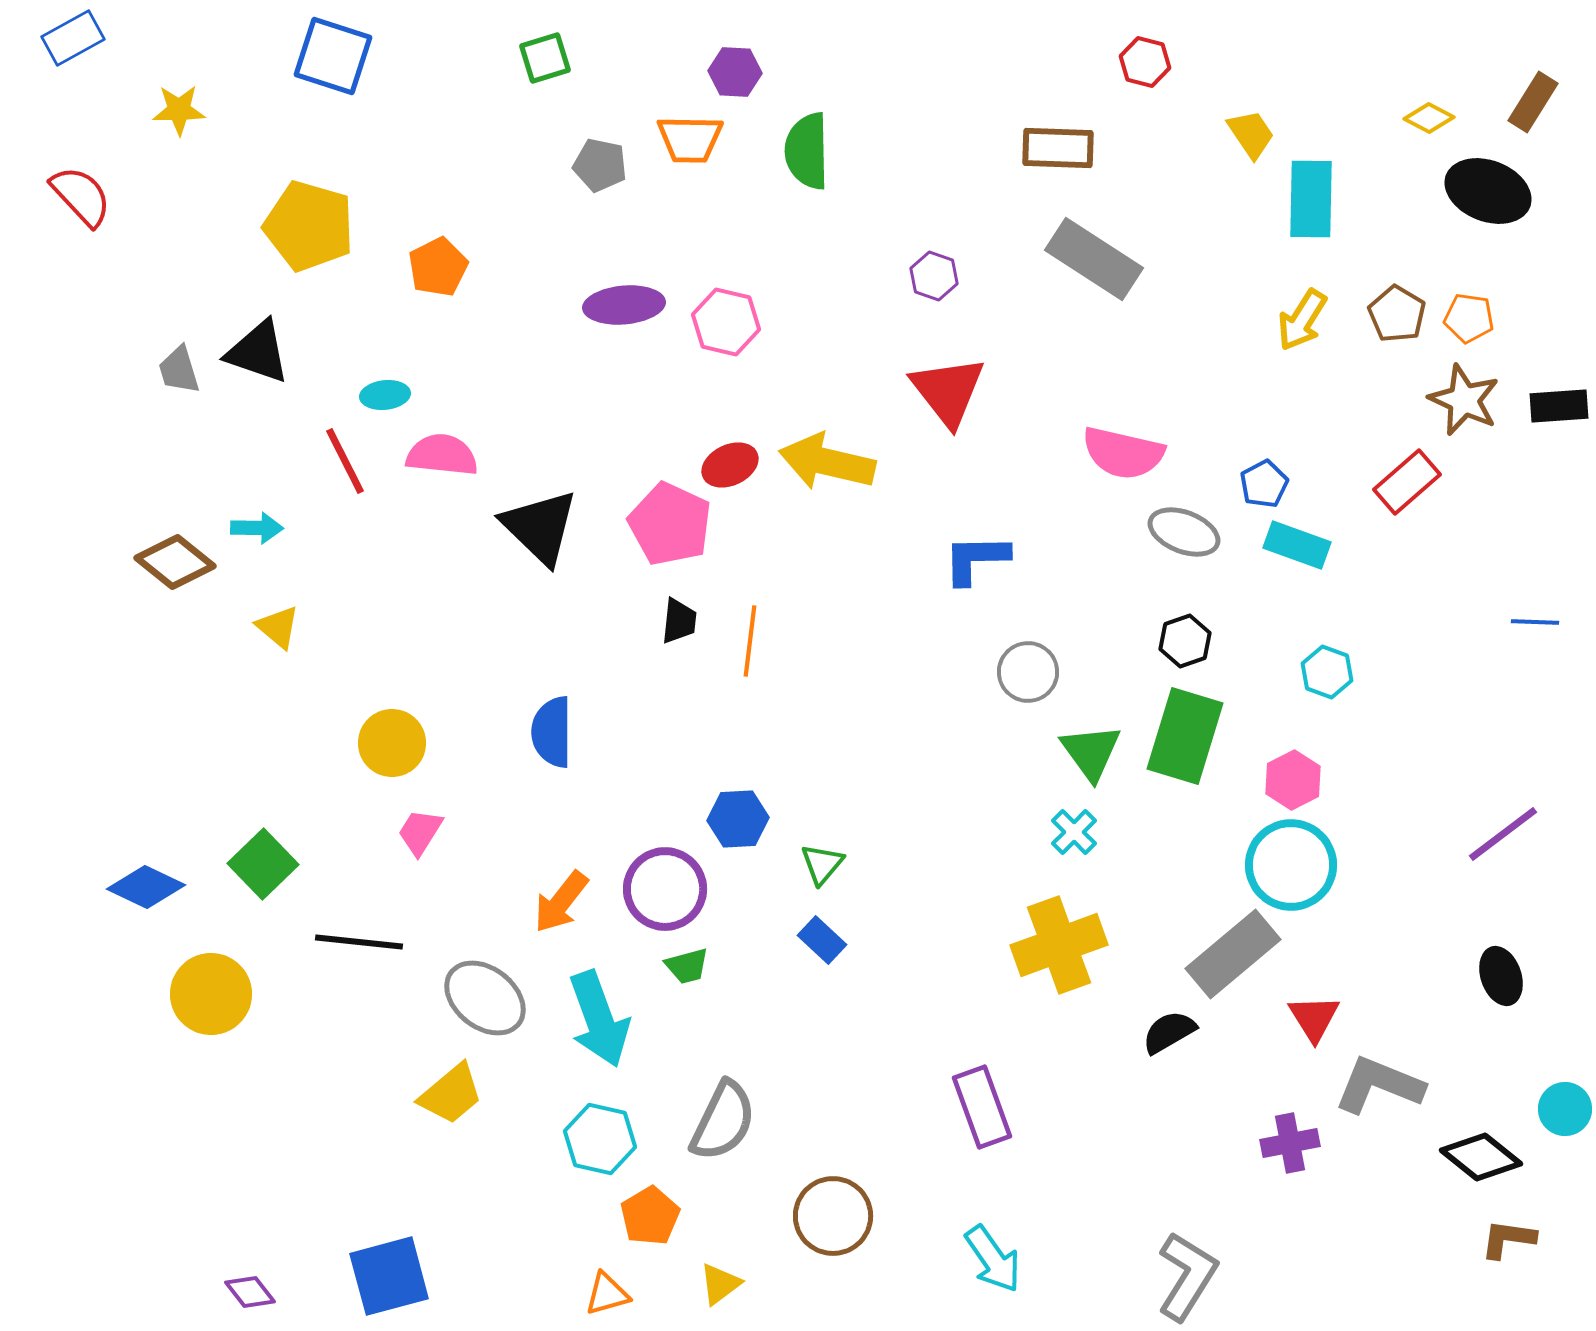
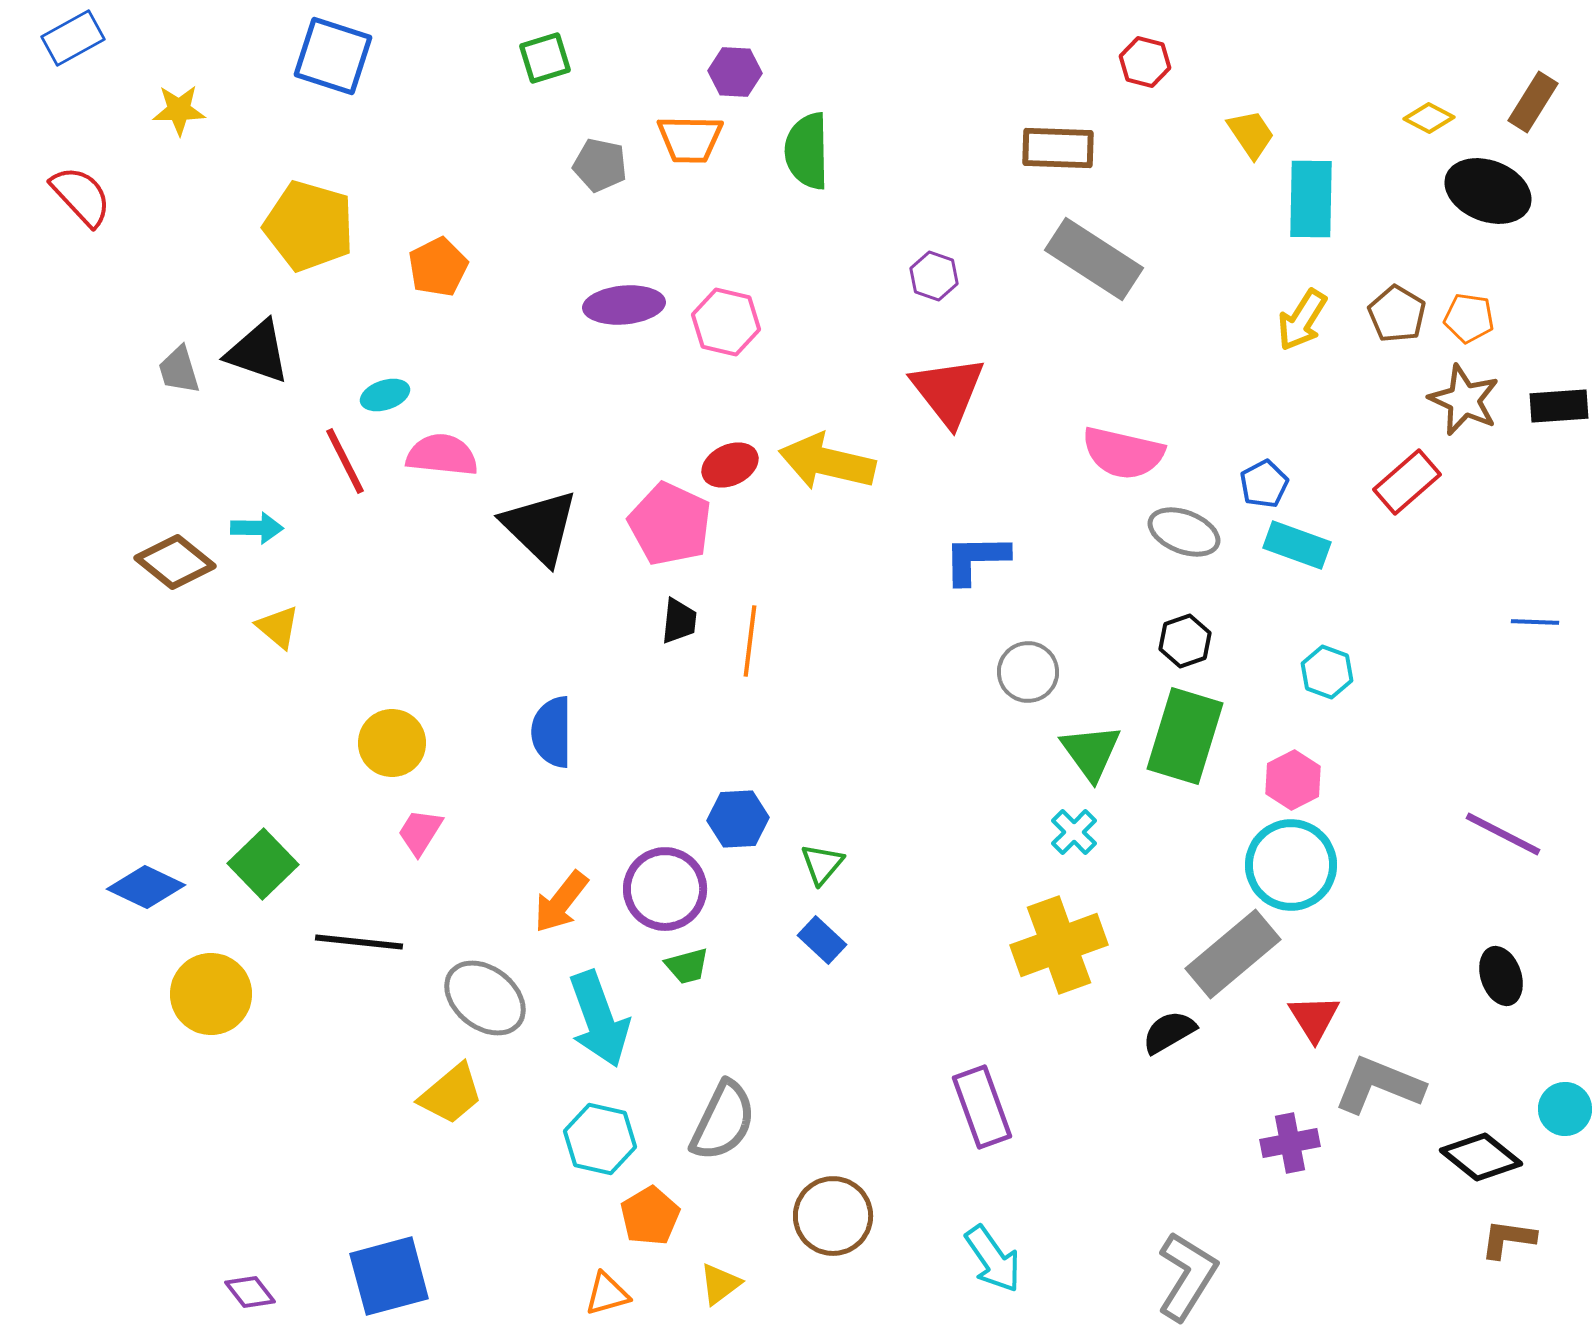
cyan ellipse at (385, 395): rotated 12 degrees counterclockwise
purple line at (1503, 834): rotated 64 degrees clockwise
